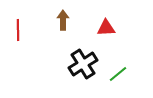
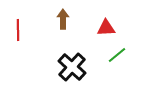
brown arrow: moved 1 px up
black cross: moved 11 px left, 3 px down; rotated 16 degrees counterclockwise
green line: moved 1 px left, 19 px up
